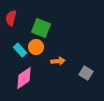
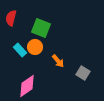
orange circle: moved 1 px left
orange arrow: rotated 56 degrees clockwise
gray square: moved 3 px left
pink diamond: moved 3 px right, 8 px down
